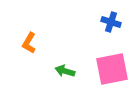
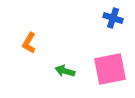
blue cross: moved 2 px right, 4 px up
pink square: moved 2 px left
